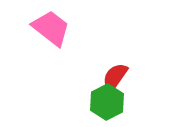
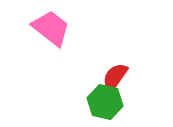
green hexagon: moved 2 px left; rotated 20 degrees counterclockwise
